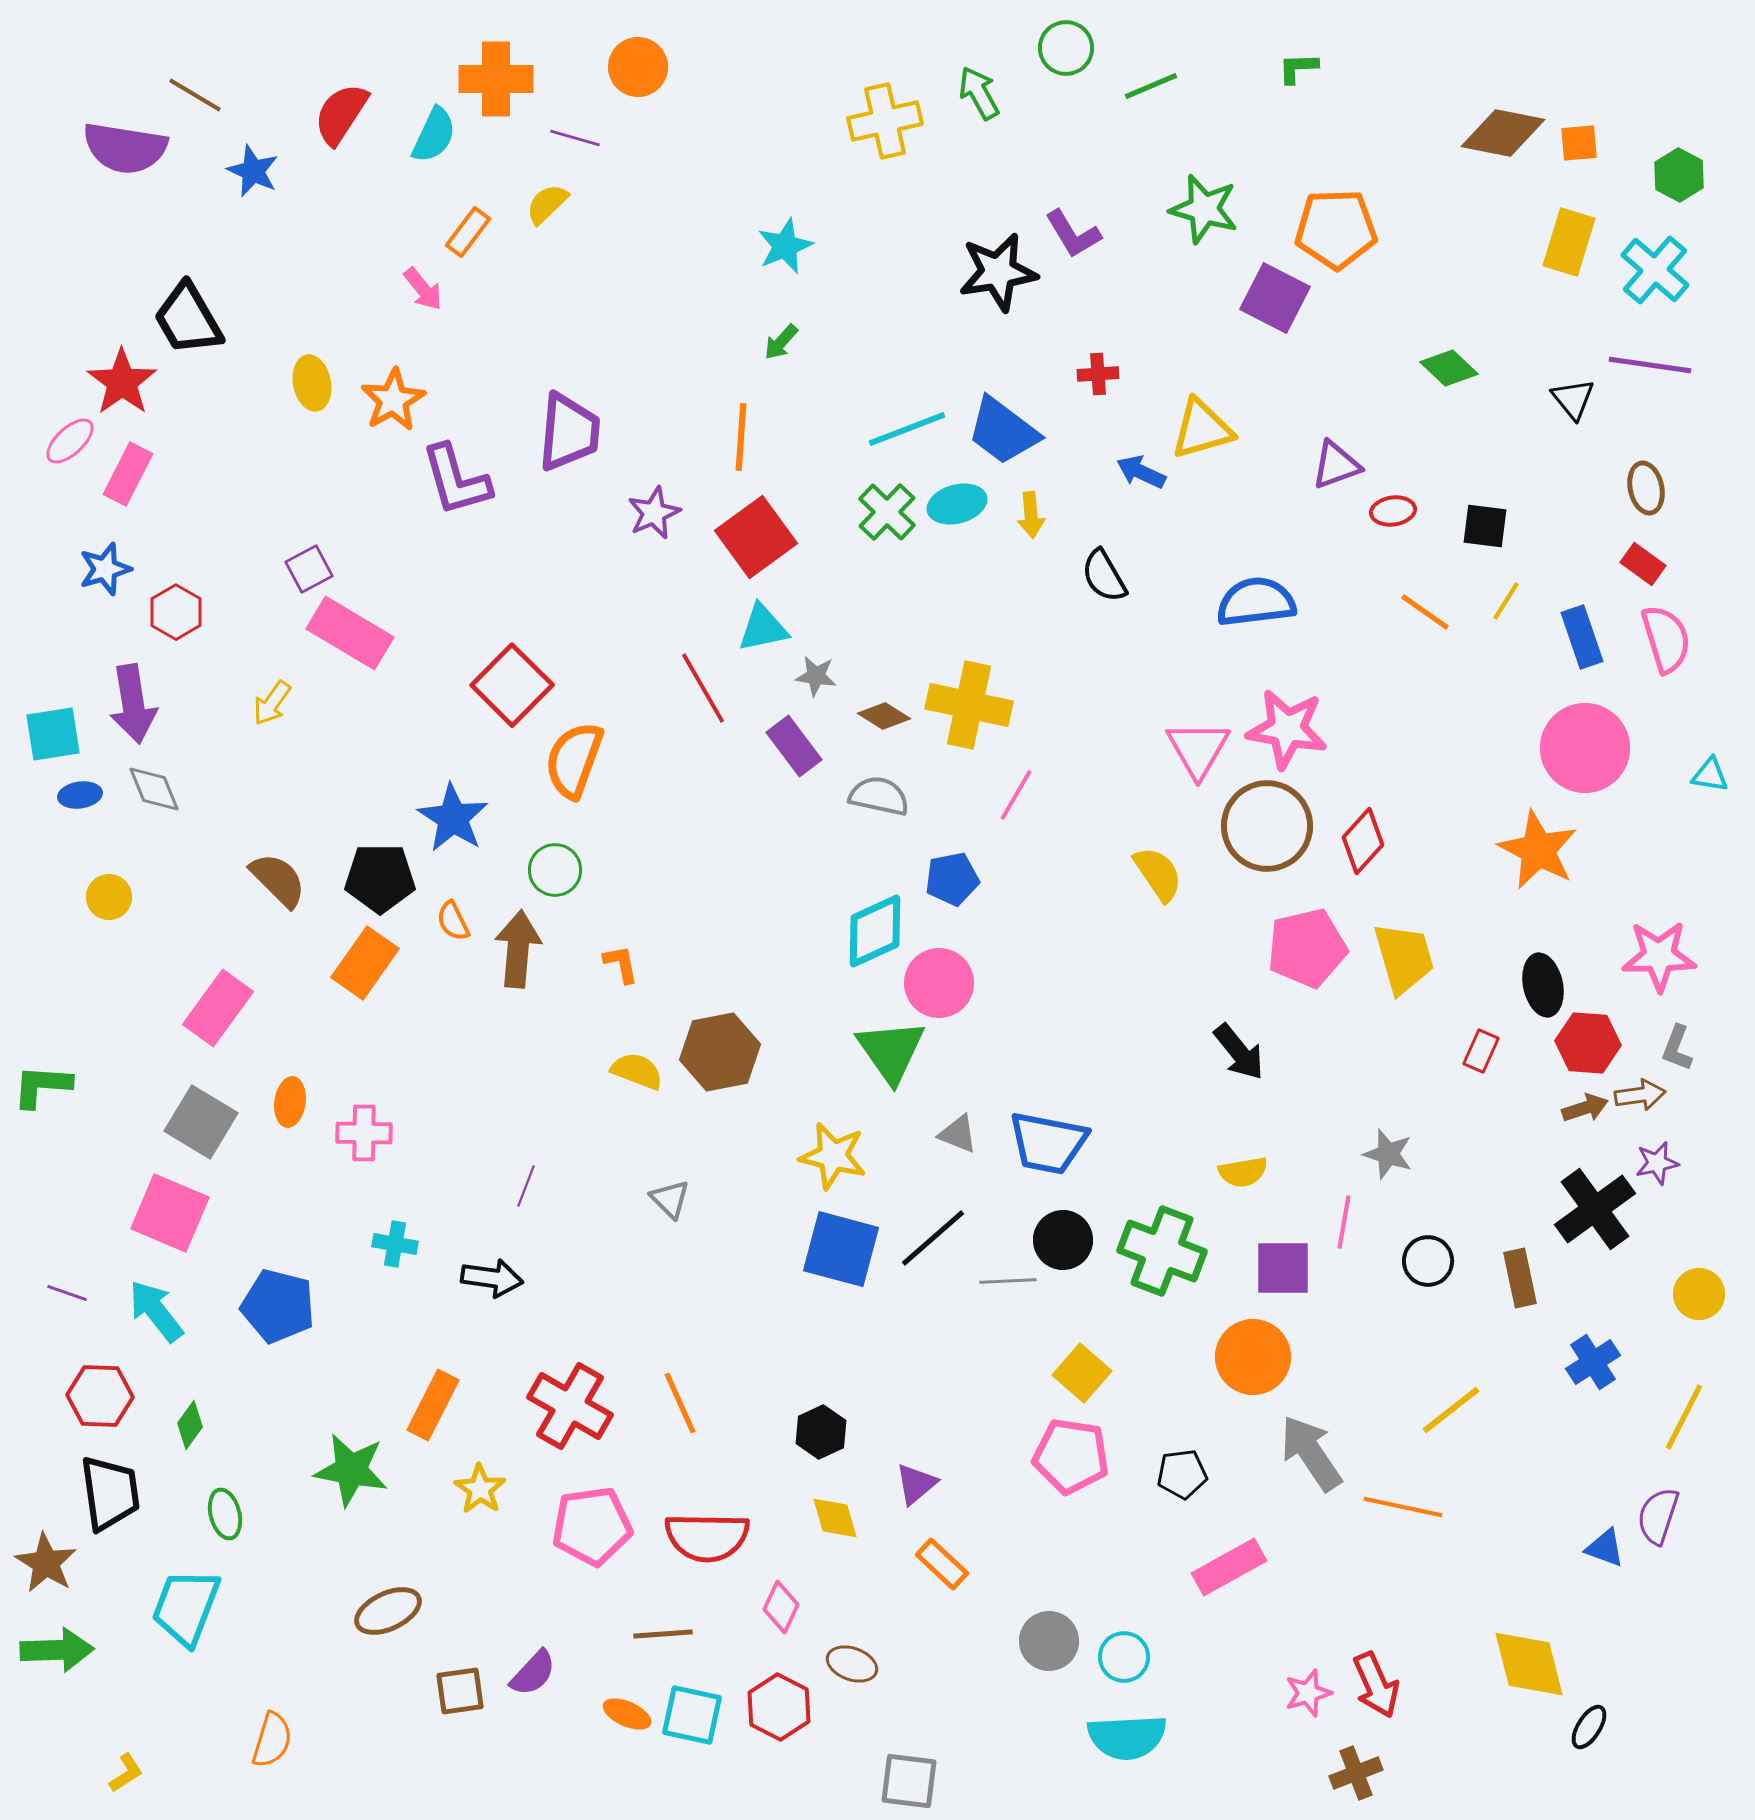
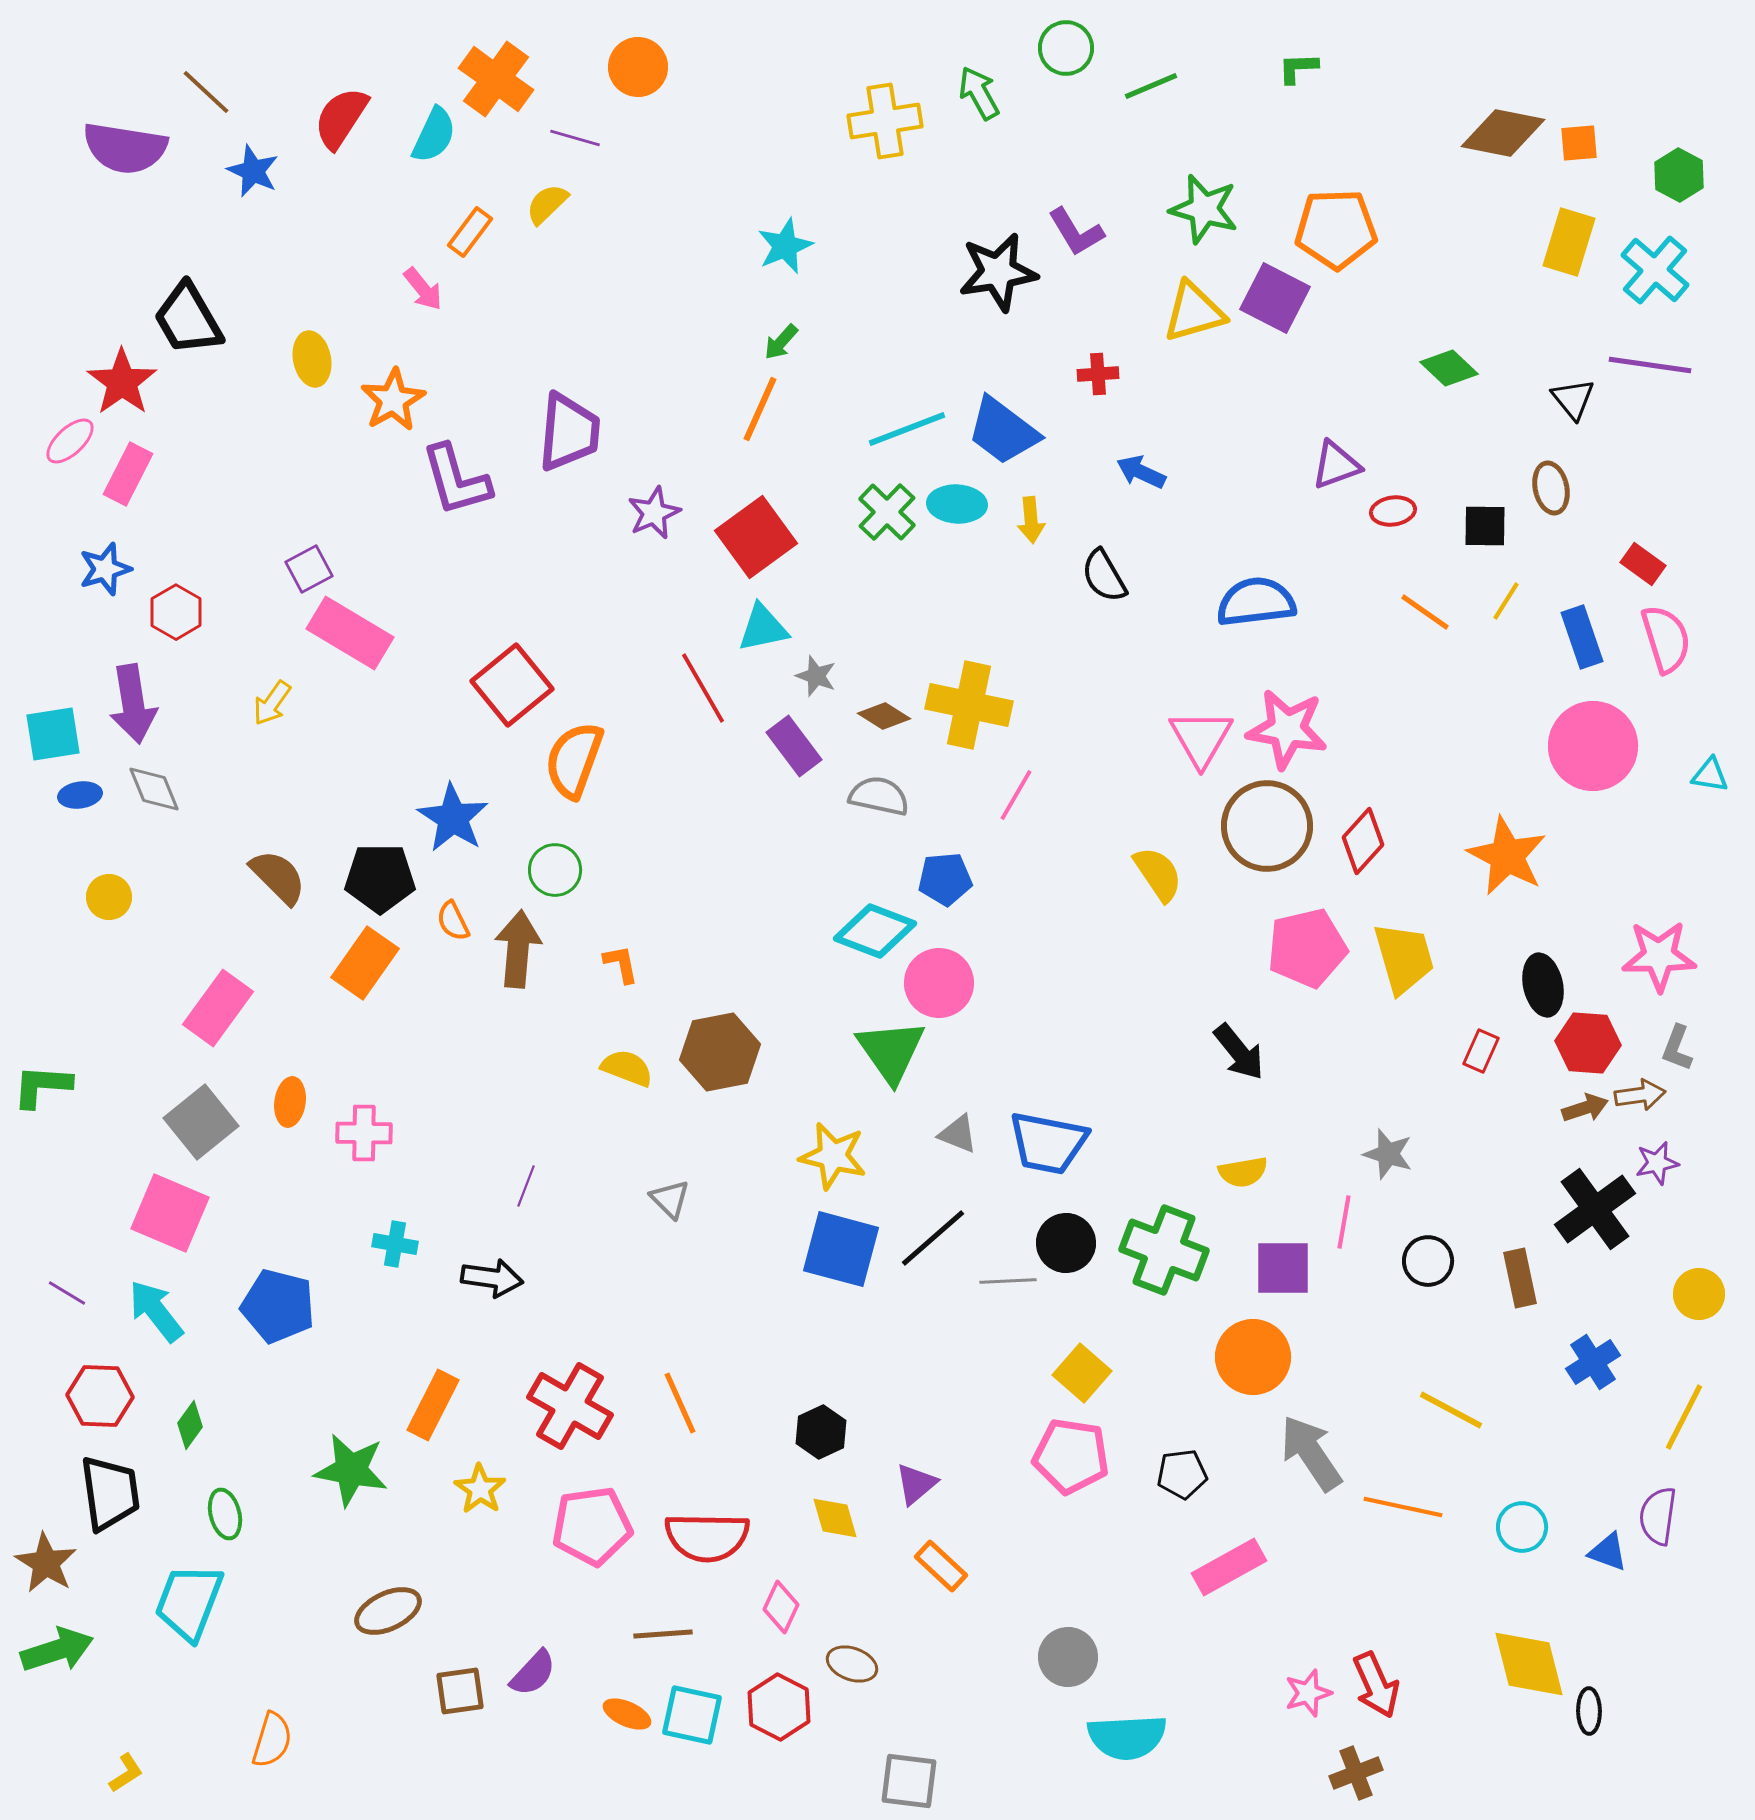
orange cross at (496, 79): rotated 36 degrees clockwise
brown line at (195, 95): moved 11 px right, 3 px up; rotated 12 degrees clockwise
red semicircle at (341, 114): moved 4 px down
yellow cross at (885, 121): rotated 4 degrees clockwise
orange rectangle at (468, 232): moved 2 px right
purple L-shape at (1073, 234): moved 3 px right, 2 px up
yellow ellipse at (312, 383): moved 24 px up
yellow triangle at (1202, 429): moved 8 px left, 117 px up
orange line at (741, 437): moved 19 px right, 28 px up; rotated 20 degrees clockwise
brown ellipse at (1646, 488): moved 95 px left
cyan ellipse at (957, 504): rotated 18 degrees clockwise
yellow arrow at (1031, 515): moved 5 px down
black square at (1485, 526): rotated 6 degrees counterclockwise
gray star at (816, 676): rotated 12 degrees clockwise
red square at (512, 685): rotated 6 degrees clockwise
pink circle at (1585, 748): moved 8 px right, 2 px up
pink triangle at (1198, 749): moved 3 px right, 11 px up
orange star at (1538, 850): moved 31 px left, 6 px down
blue pentagon at (952, 879): moved 7 px left; rotated 6 degrees clockwise
brown semicircle at (278, 880): moved 3 px up
cyan diamond at (875, 931): rotated 46 degrees clockwise
yellow semicircle at (637, 1071): moved 10 px left, 3 px up
gray square at (201, 1122): rotated 20 degrees clockwise
black circle at (1063, 1240): moved 3 px right, 3 px down
green cross at (1162, 1251): moved 2 px right, 1 px up
purple line at (67, 1293): rotated 12 degrees clockwise
yellow line at (1451, 1410): rotated 66 degrees clockwise
purple semicircle at (1658, 1516): rotated 10 degrees counterclockwise
blue triangle at (1605, 1548): moved 3 px right, 4 px down
orange rectangle at (942, 1564): moved 1 px left, 2 px down
cyan trapezoid at (186, 1607): moved 3 px right, 5 px up
gray circle at (1049, 1641): moved 19 px right, 16 px down
green arrow at (57, 1650): rotated 16 degrees counterclockwise
cyan circle at (1124, 1657): moved 398 px right, 130 px up
black ellipse at (1589, 1727): moved 16 px up; rotated 33 degrees counterclockwise
